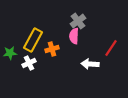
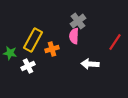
red line: moved 4 px right, 6 px up
green star: rotated 16 degrees clockwise
white cross: moved 1 px left, 3 px down
